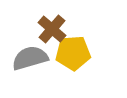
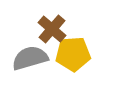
yellow pentagon: moved 1 px down
